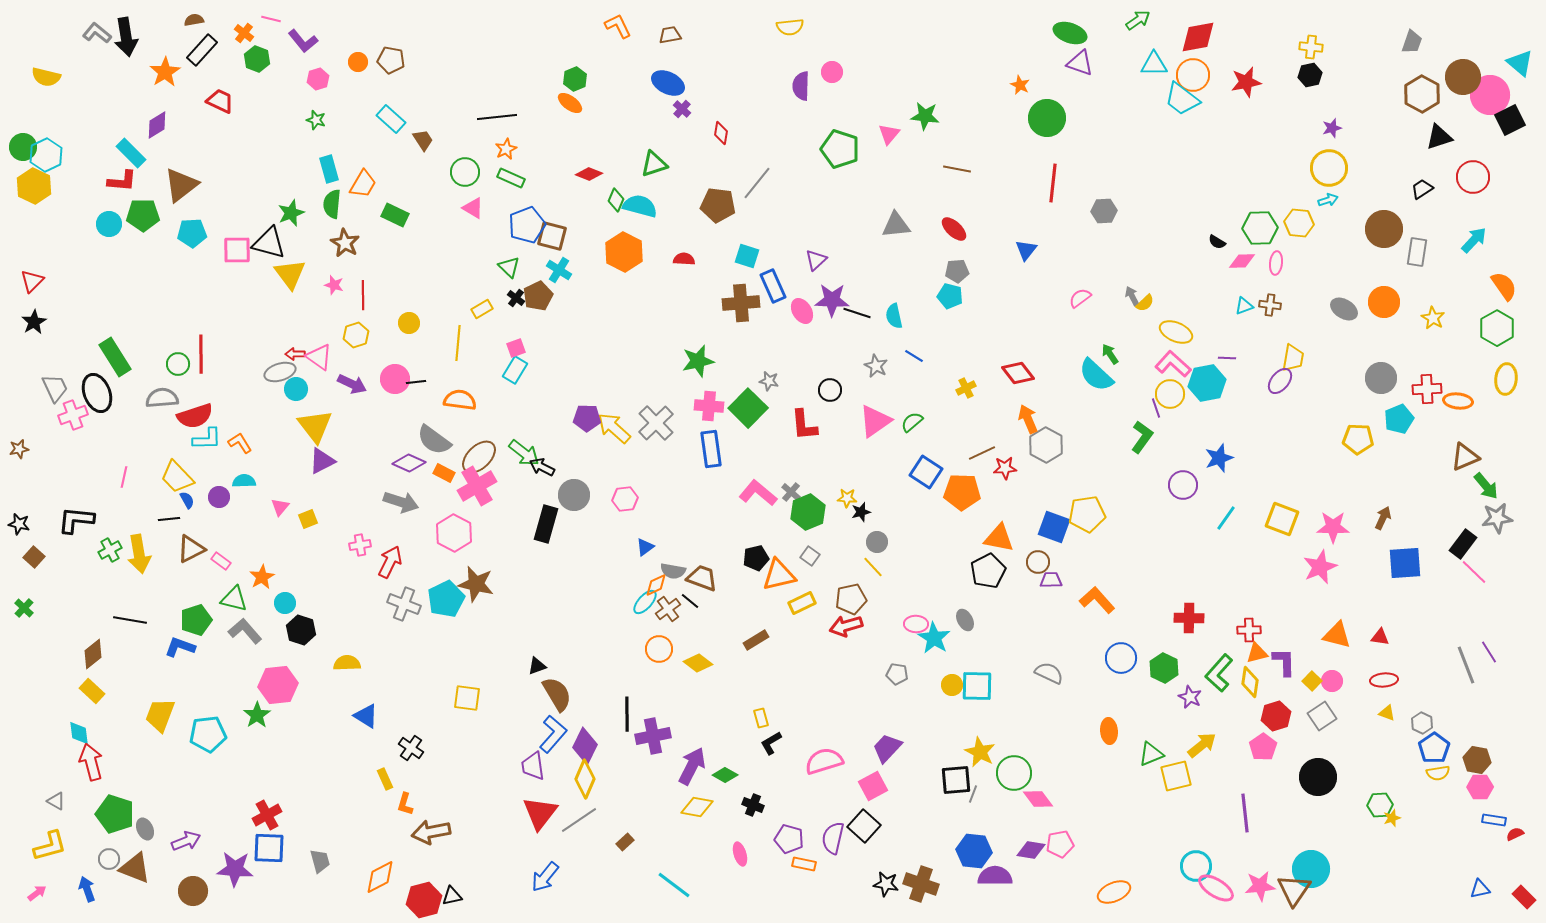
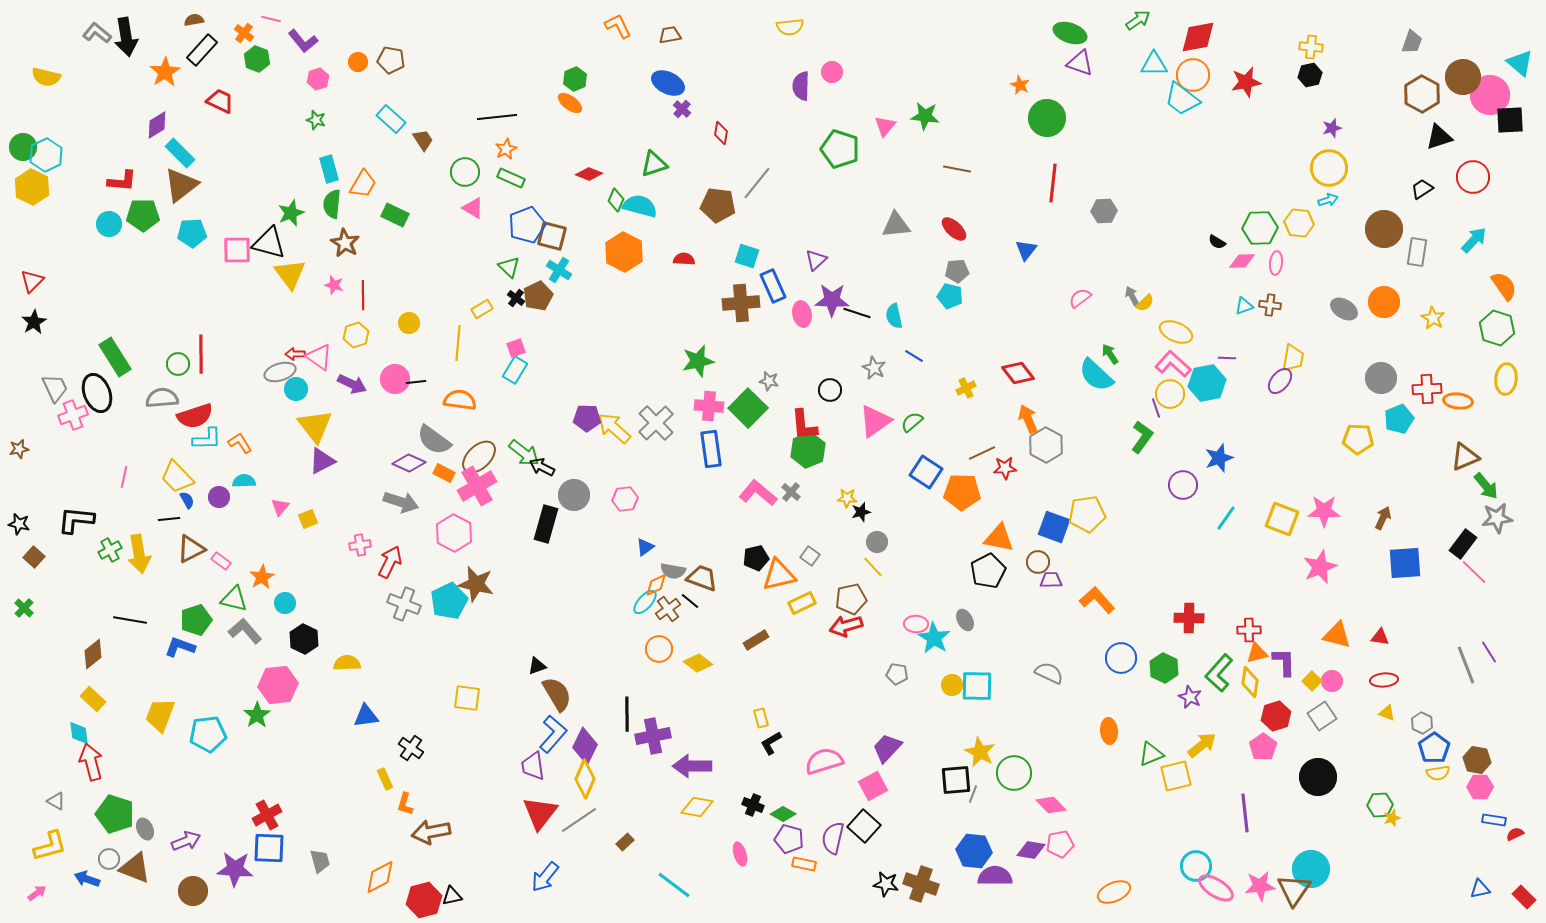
black square at (1510, 120): rotated 24 degrees clockwise
pink triangle at (889, 134): moved 4 px left, 8 px up
cyan rectangle at (131, 153): moved 49 px right
yellow hexagon at (34, 186): moved 2 px left, 1 px down
pink ellipse at (802, 311): moved 3 px down; rotated 20 degrees clockwise
green hexagon at (1497, 328): rotated 12 degrees counterclockwise
gray star at (876, 366): moved 2 px left, 2 px down
green hexagon at (808, 512): moved 62 px up
pink star at (1333, 527): moved 9 px left, 16 px up
cyan pentagon at (446, 599): moved 3 px right, 2 px down
black hexagon at (301, 630): moved 3 px right, 9 px down; rotated 8 degrees clockwise
yellow rectangle at (92, 691): moved 1 px right, 8 px down
blue triangle at (366, 716): rotated 40 degrees counterclockwise
purple arrow at (692, 766): rotated 117 degrees counterclockwise
green diamond at (725, 775): moved 58 px right, 39 px down
pink diamond at (1038, 799): moved 13 px right, 6 px down; rotated 8 degrees counterclockwise
blue arrow at (87, 889): moved 10 px up; rotated 50 degrees counterclockwise
